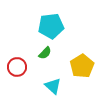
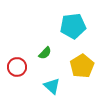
cyan pentagon: moved 22 px right
cyan triangle: moved 1 px left
